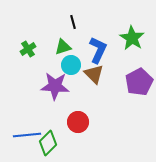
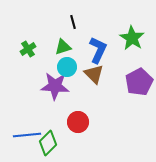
cyan circle: moved 4 px left, 2 px down
